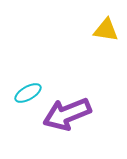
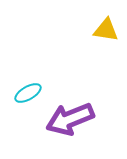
purple arrow: moved 3 px right, 5 px down
